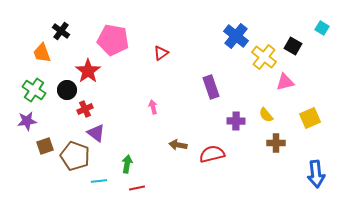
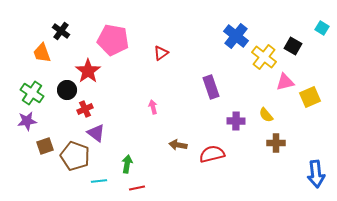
green cross: moved 2 px left, 3 px down
yellow square: moved 21 px up
